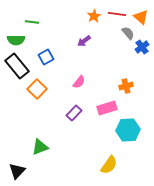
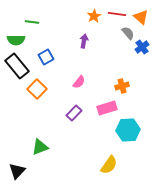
purple arrow: rotated 136 degrees clockwise
orange cross: moved 4 px left
